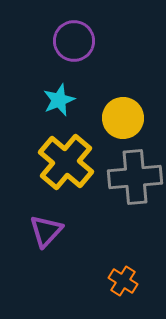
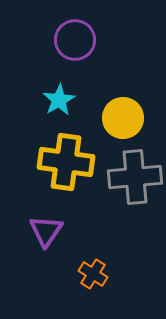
purple circle: moved 1 px right, 1 px up
cyan star: rotated 8 degrees counterclockwise
yellow cross: rotated 32 degrees counterclockwise
purple triangle: rotated 9 degrees counterclockwise
orange cross: moved 30 px left, 7 px up
